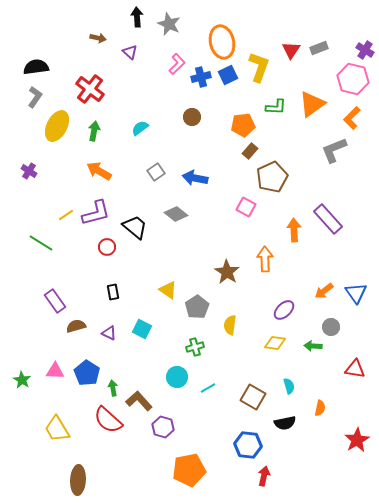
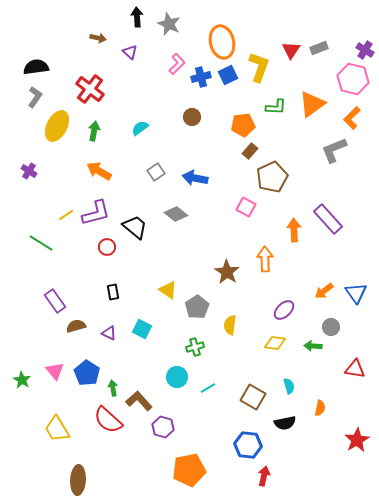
pink triangle at (55, 371): rotated 48 degrees clockwise
